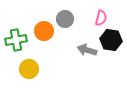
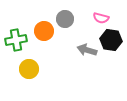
pink semicircle: rotated 91 degrees clockwise
